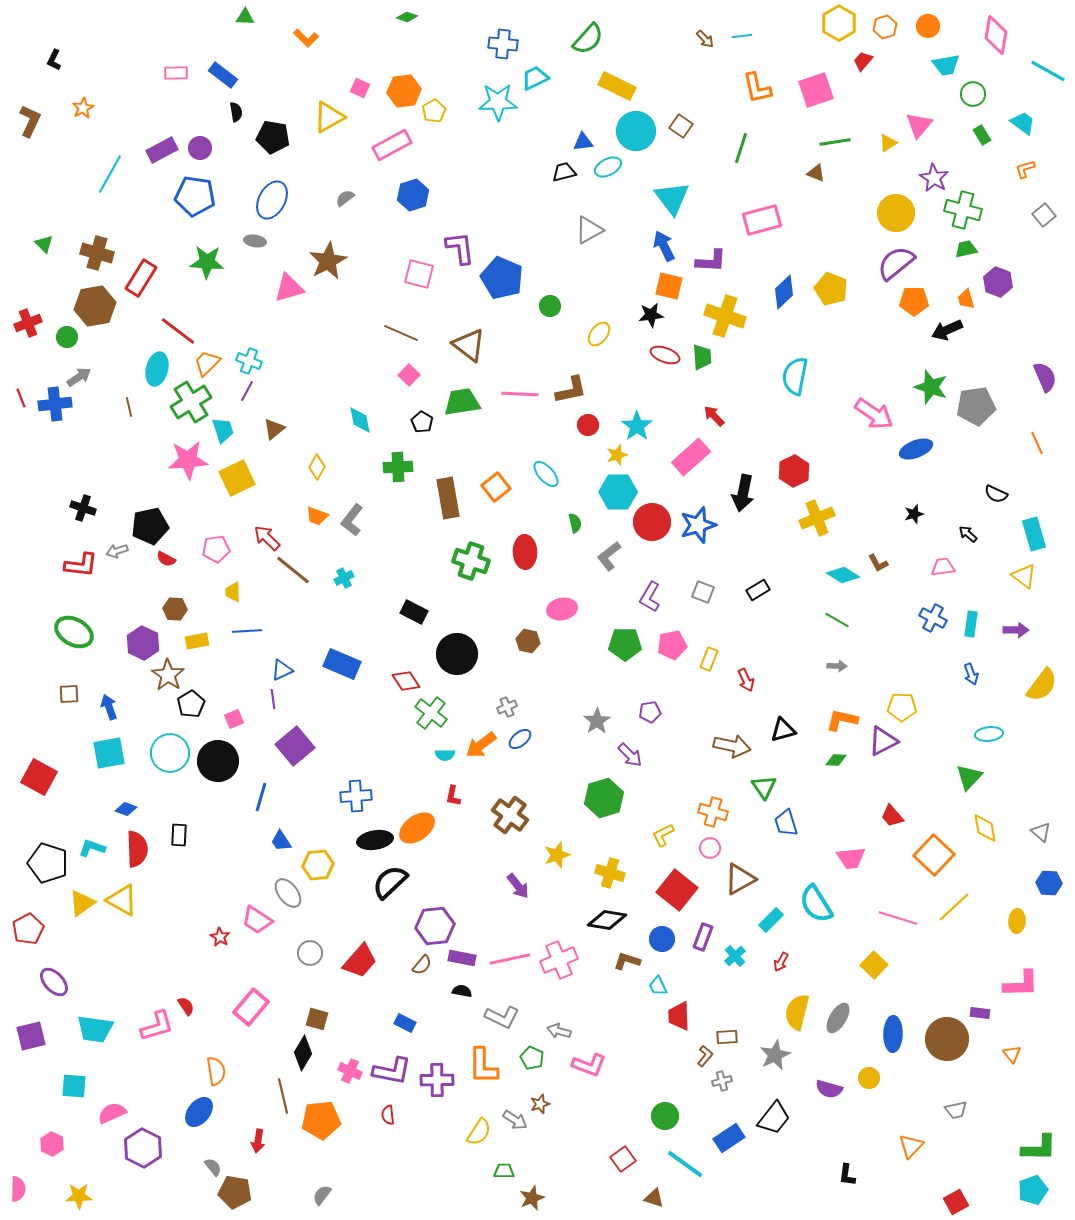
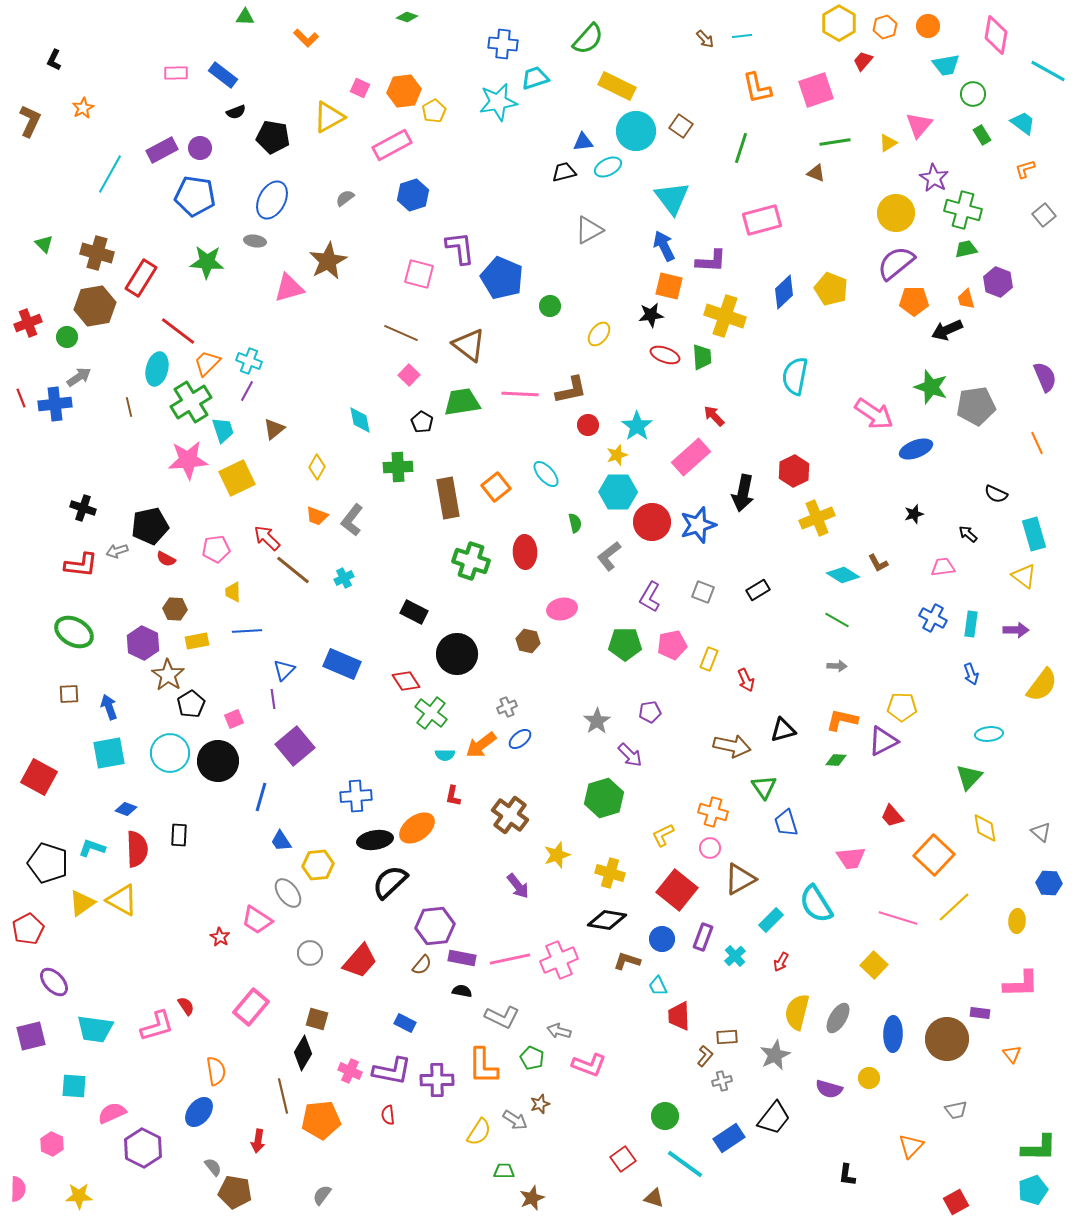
cyan trapezoid at (535, 78): rotated 8 degrees clockwise
cyan star at (498, 102): rotated 9 degrees counterclockwise
black semicircle at (236, 112): rotated 78 degrees clockwise
blue triangle at (282, 670): moved 2 px right; rotated 20 degrees counterclockwise
